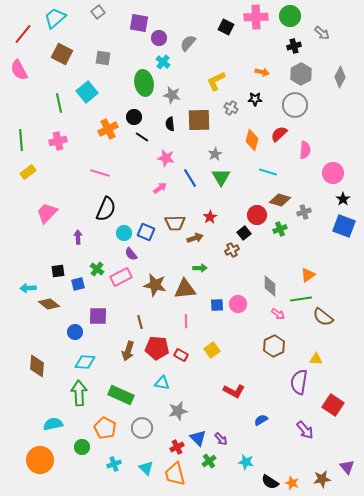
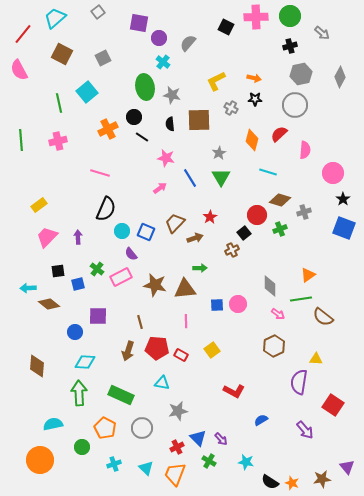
black cross at (294, 46): moved 4 px left
gray square at (103, 58): rotated 35 degrees counterclockwise
orange arrow at (262, 72): moved 8 px left, 6 px down
gray hexagon at (301, 74): rotated 15 degrees clockwise
green ellipse at (144, 83): moved 1 px right, 4 px down
gray star at (215, 154): moved 4 px right, 1 px up
yellow rectangle at (28, 172): moved 11 px right, 33 px down
pink trapezoid at (47, 213): moved 24 px down
brown trapezoid at (175, 223): rotated 135 degrees clockwise
blue square at (344, 226): moved 2 px down
cyan circle at (124, 233): moved 2 px left, 2 px up
green cross at (209, 461): rotated 24 degrees counterclockwise
orange trapezoid at (175, 474): rotated 35 degrees clockwise
